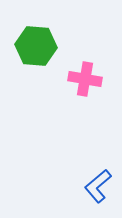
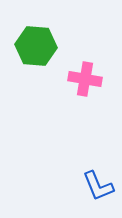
blue L-shape: rotated 72 degrees counterclockwise
